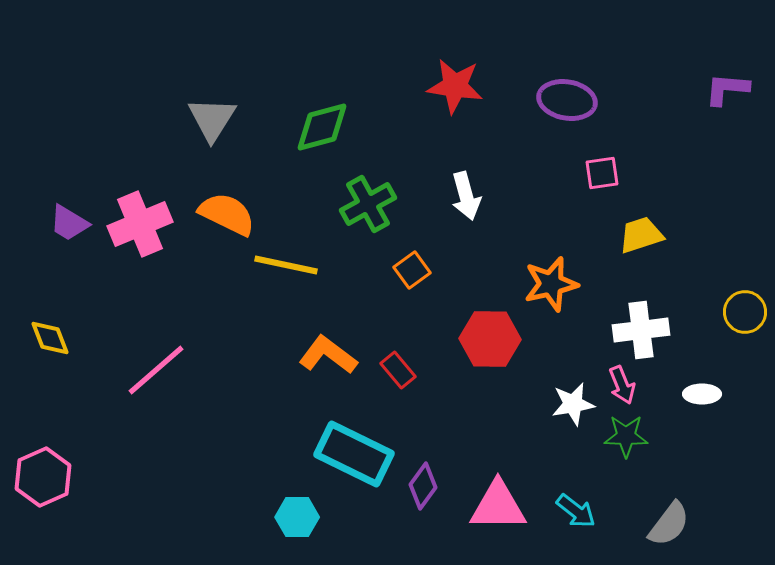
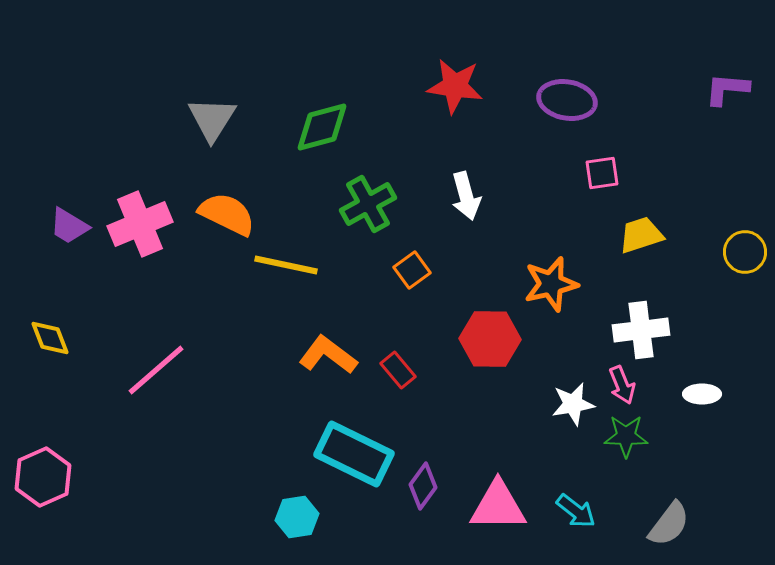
purple trapezoid: moved 3 px down
yellow circle: moved 60 px up
cyan hexagon: rotated 9 degrees counterclockwise
